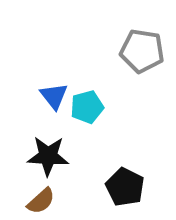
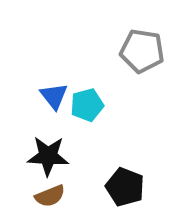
cyan pentagon: moved 2 px up
black pentagon: rotated 6 degrees counterclockwise
brown semicircle: moved 9 px right, 5 px up; rotated 20 degrees clockwise
